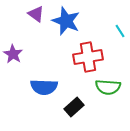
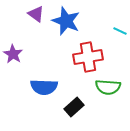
cyan line: rotated 32 degrees counterclockwise
